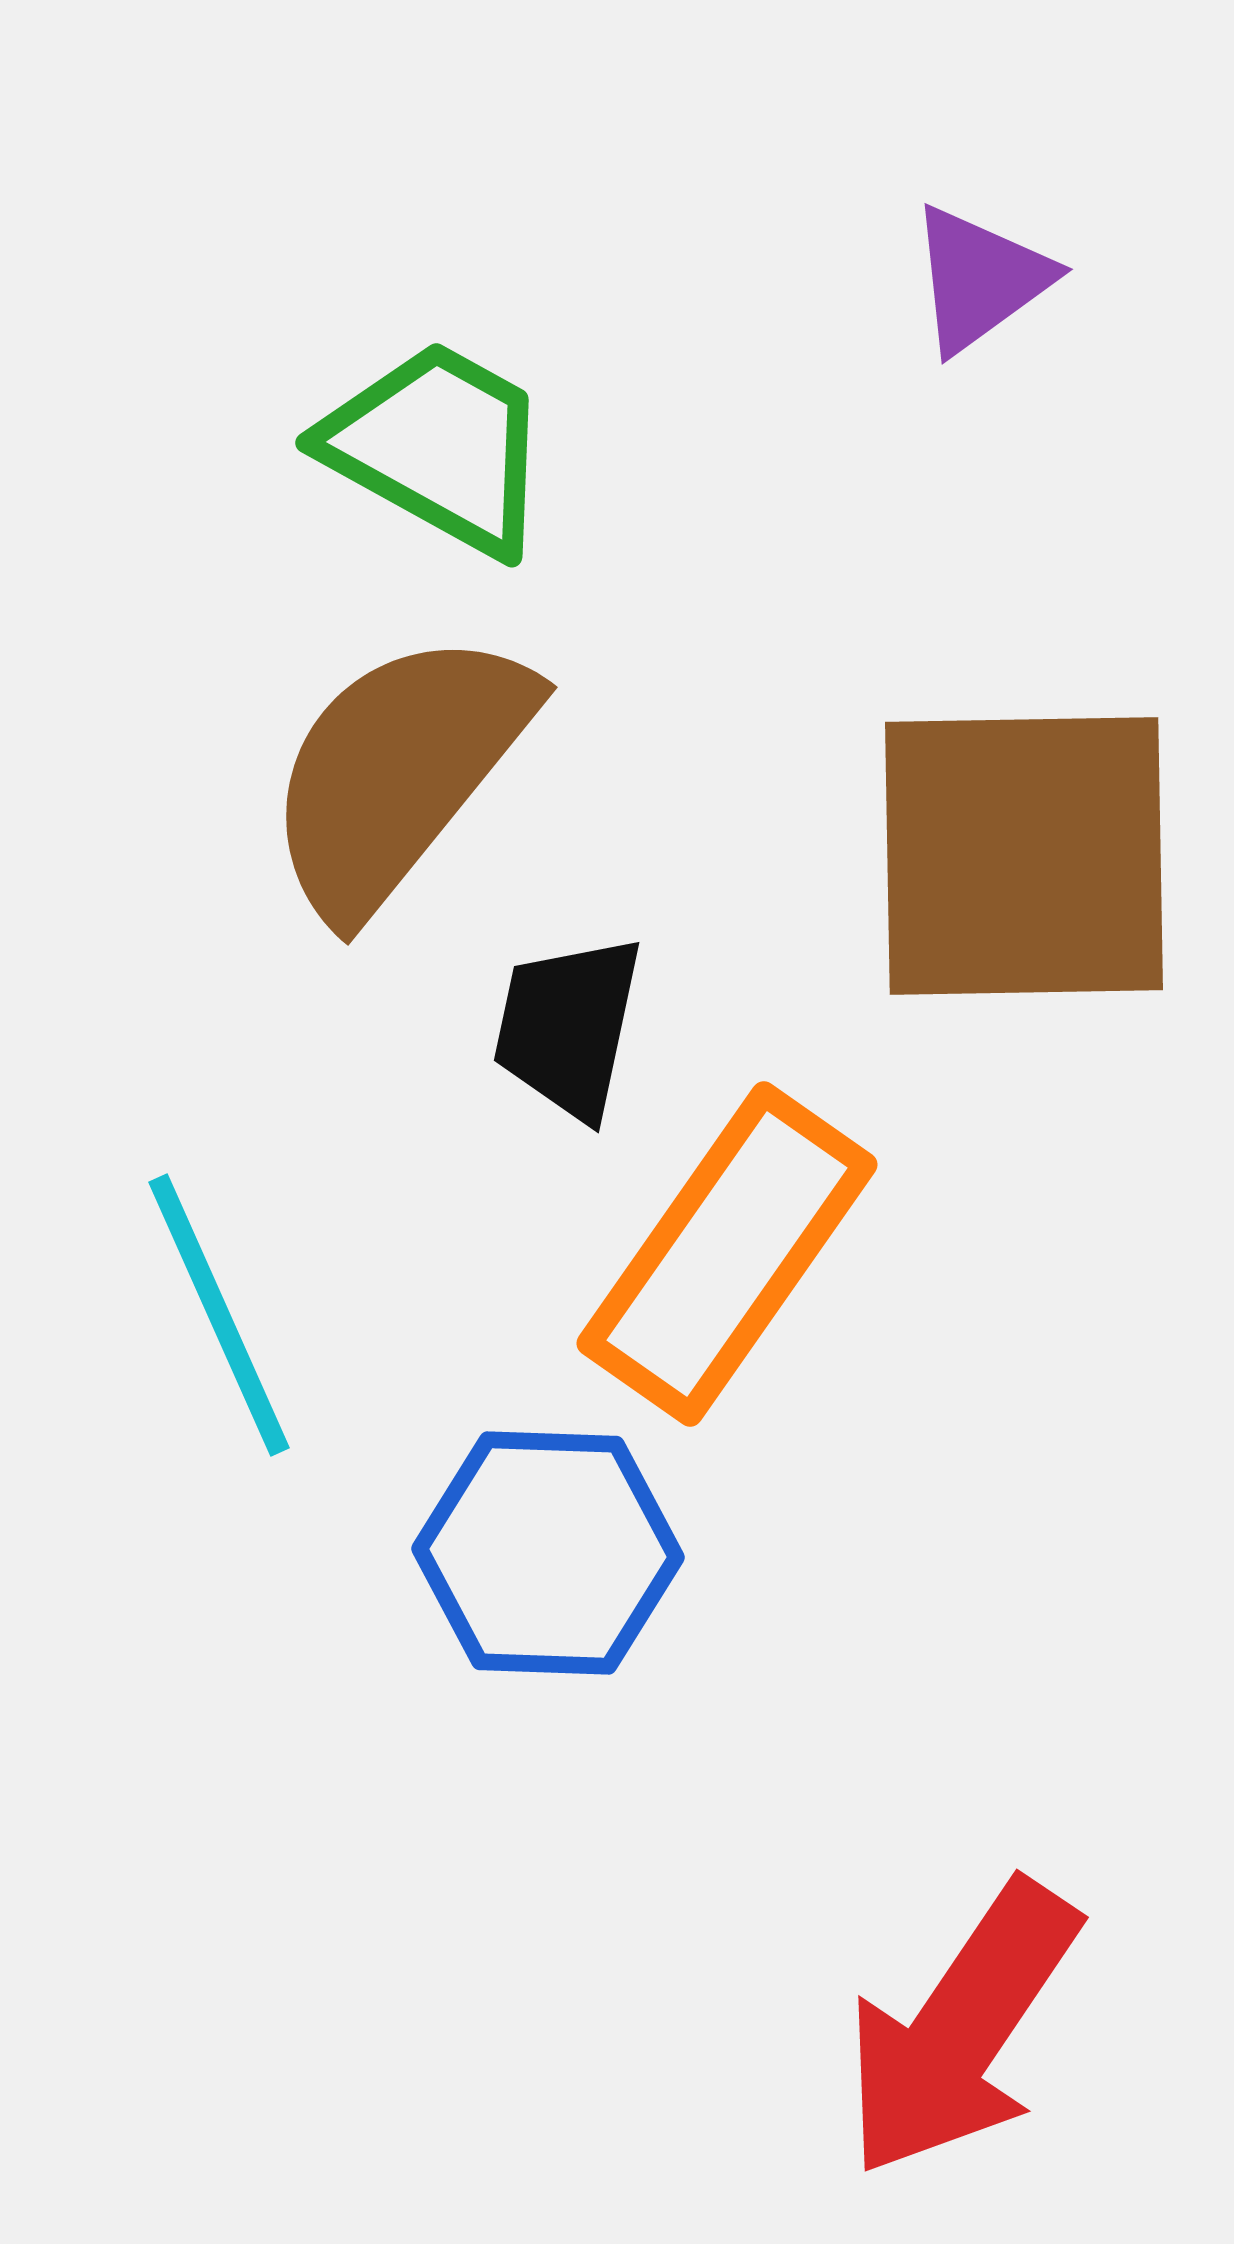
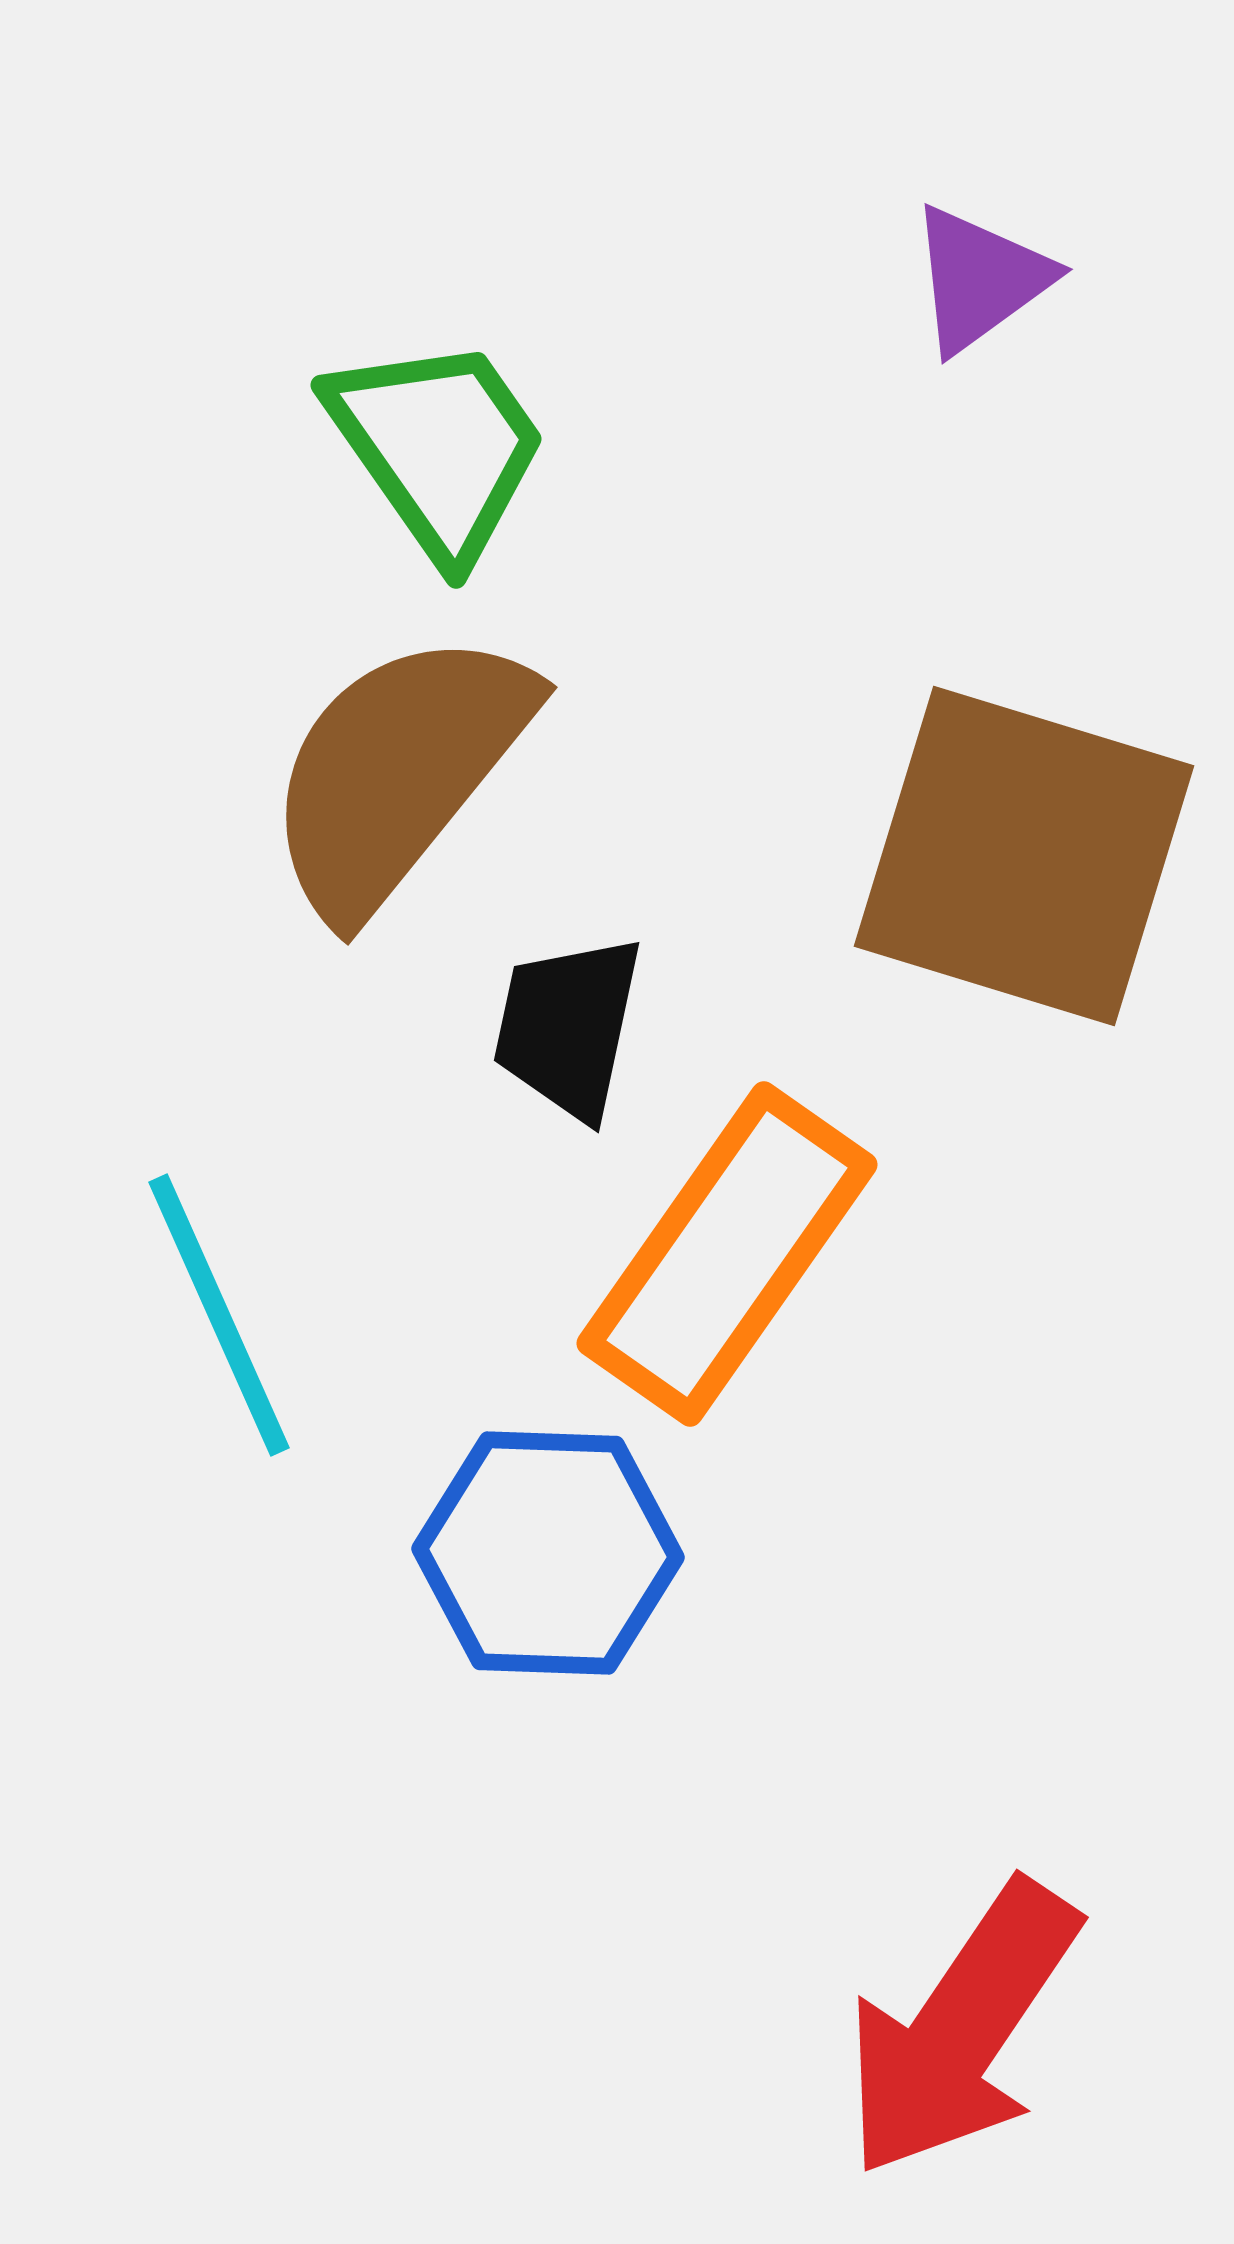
green trapezoid: rotated 26 degrees clockwise
brown square: rotated 18 degrees clockwise
